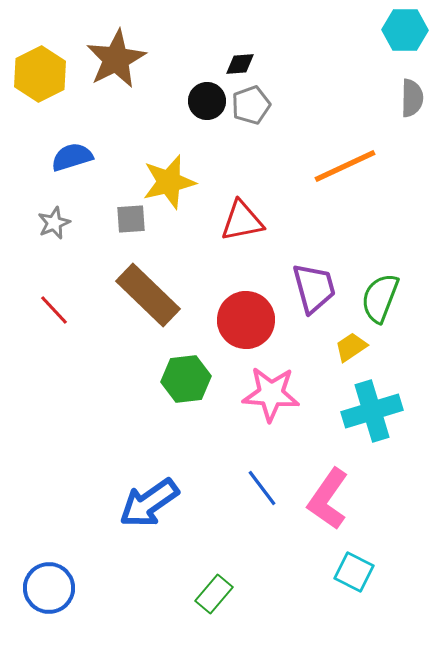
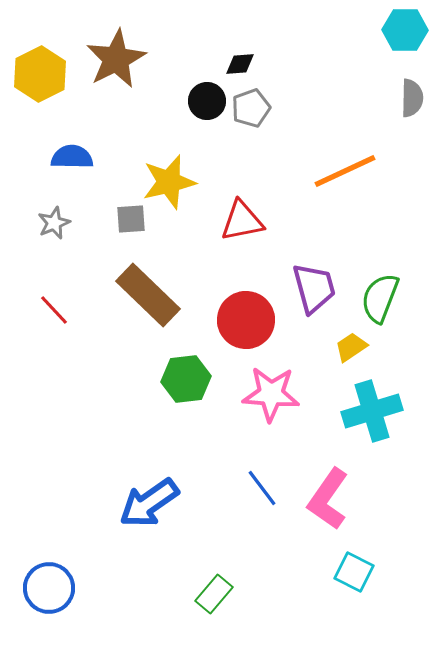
gray pentagon: moved 3 px down
blue semicircle: rotated 18 degrees clockwise
orange line: moved 5 px down
